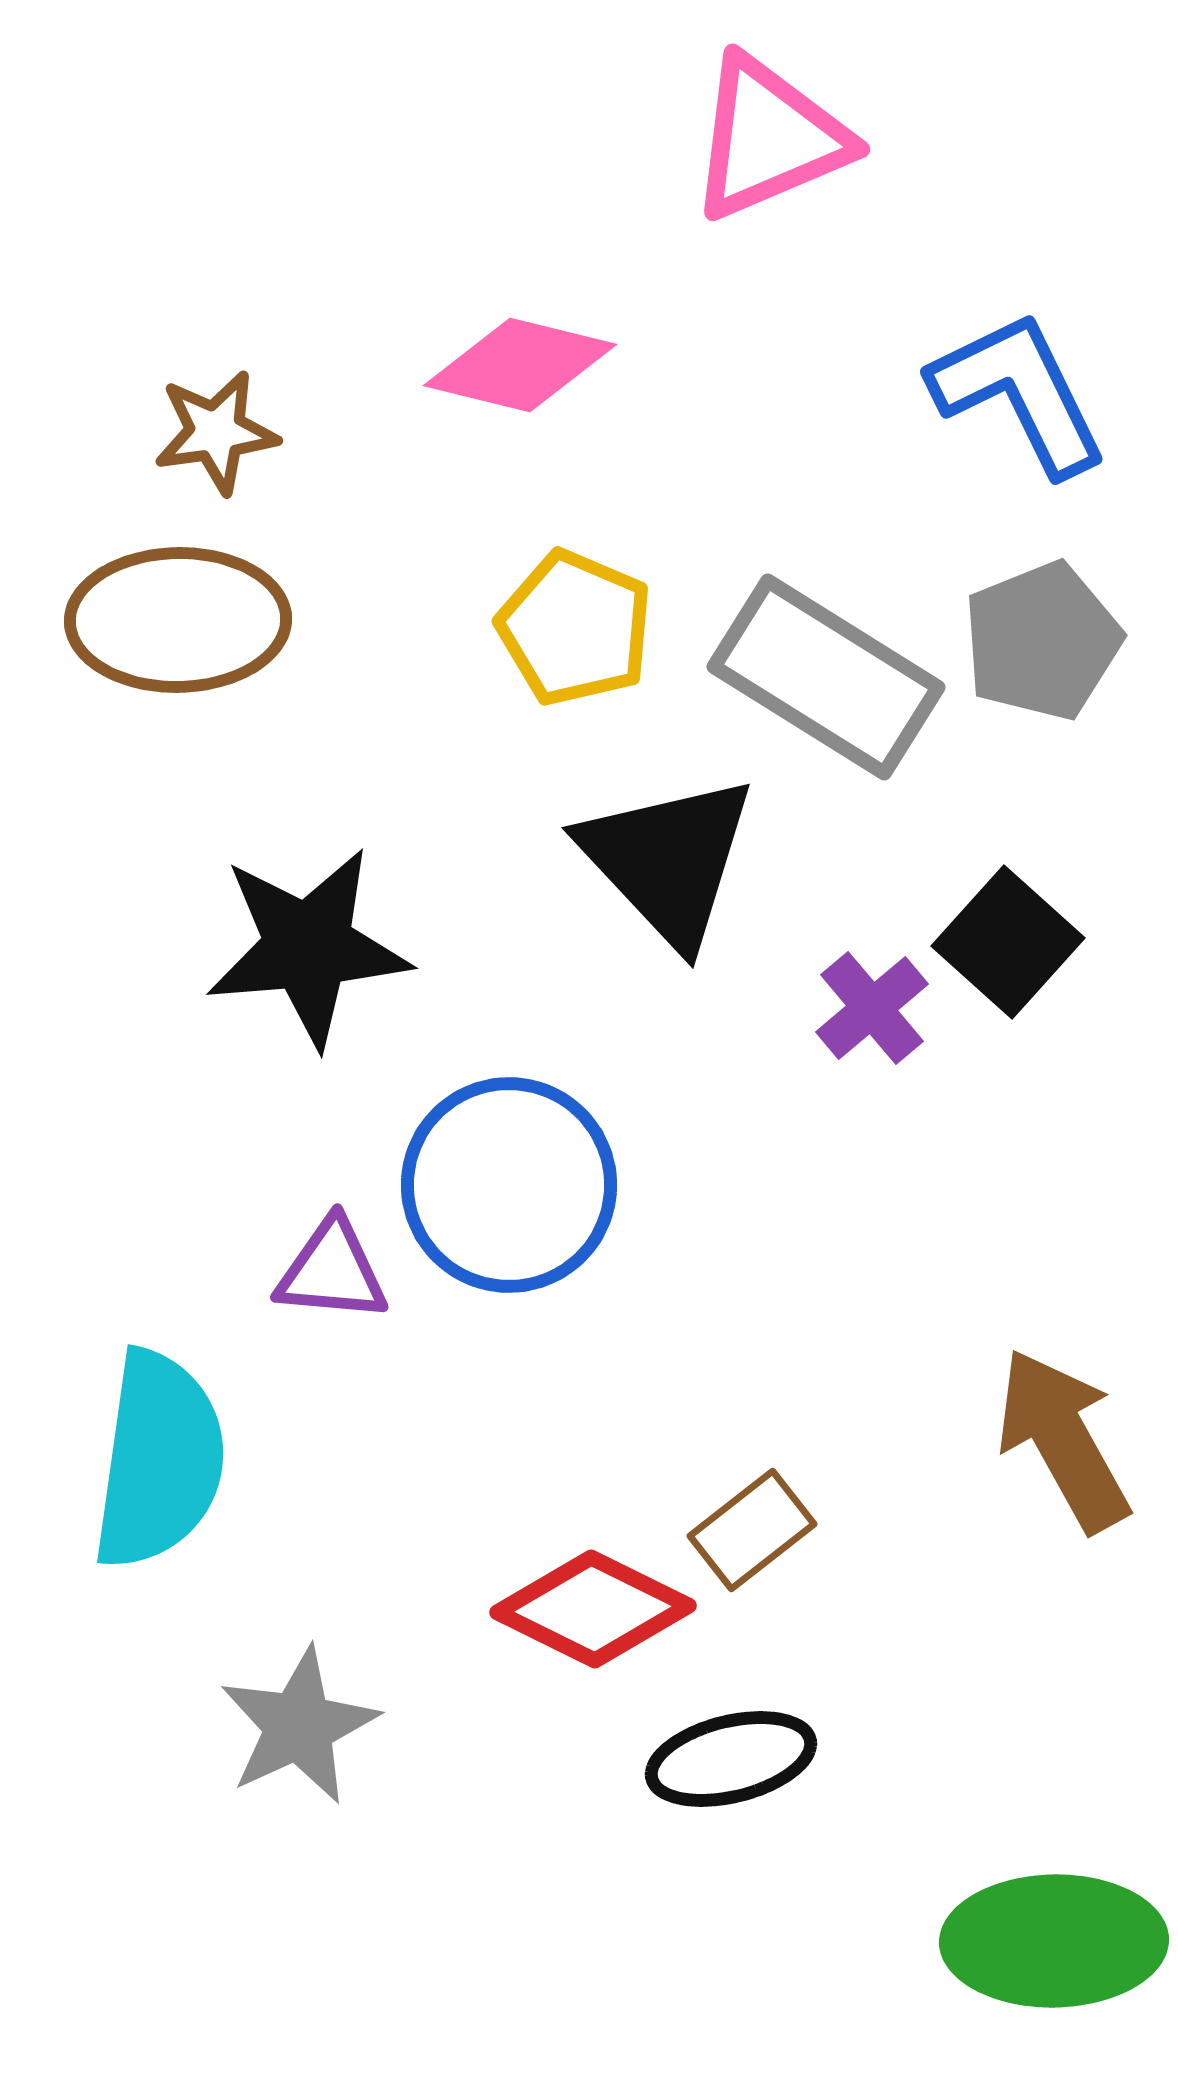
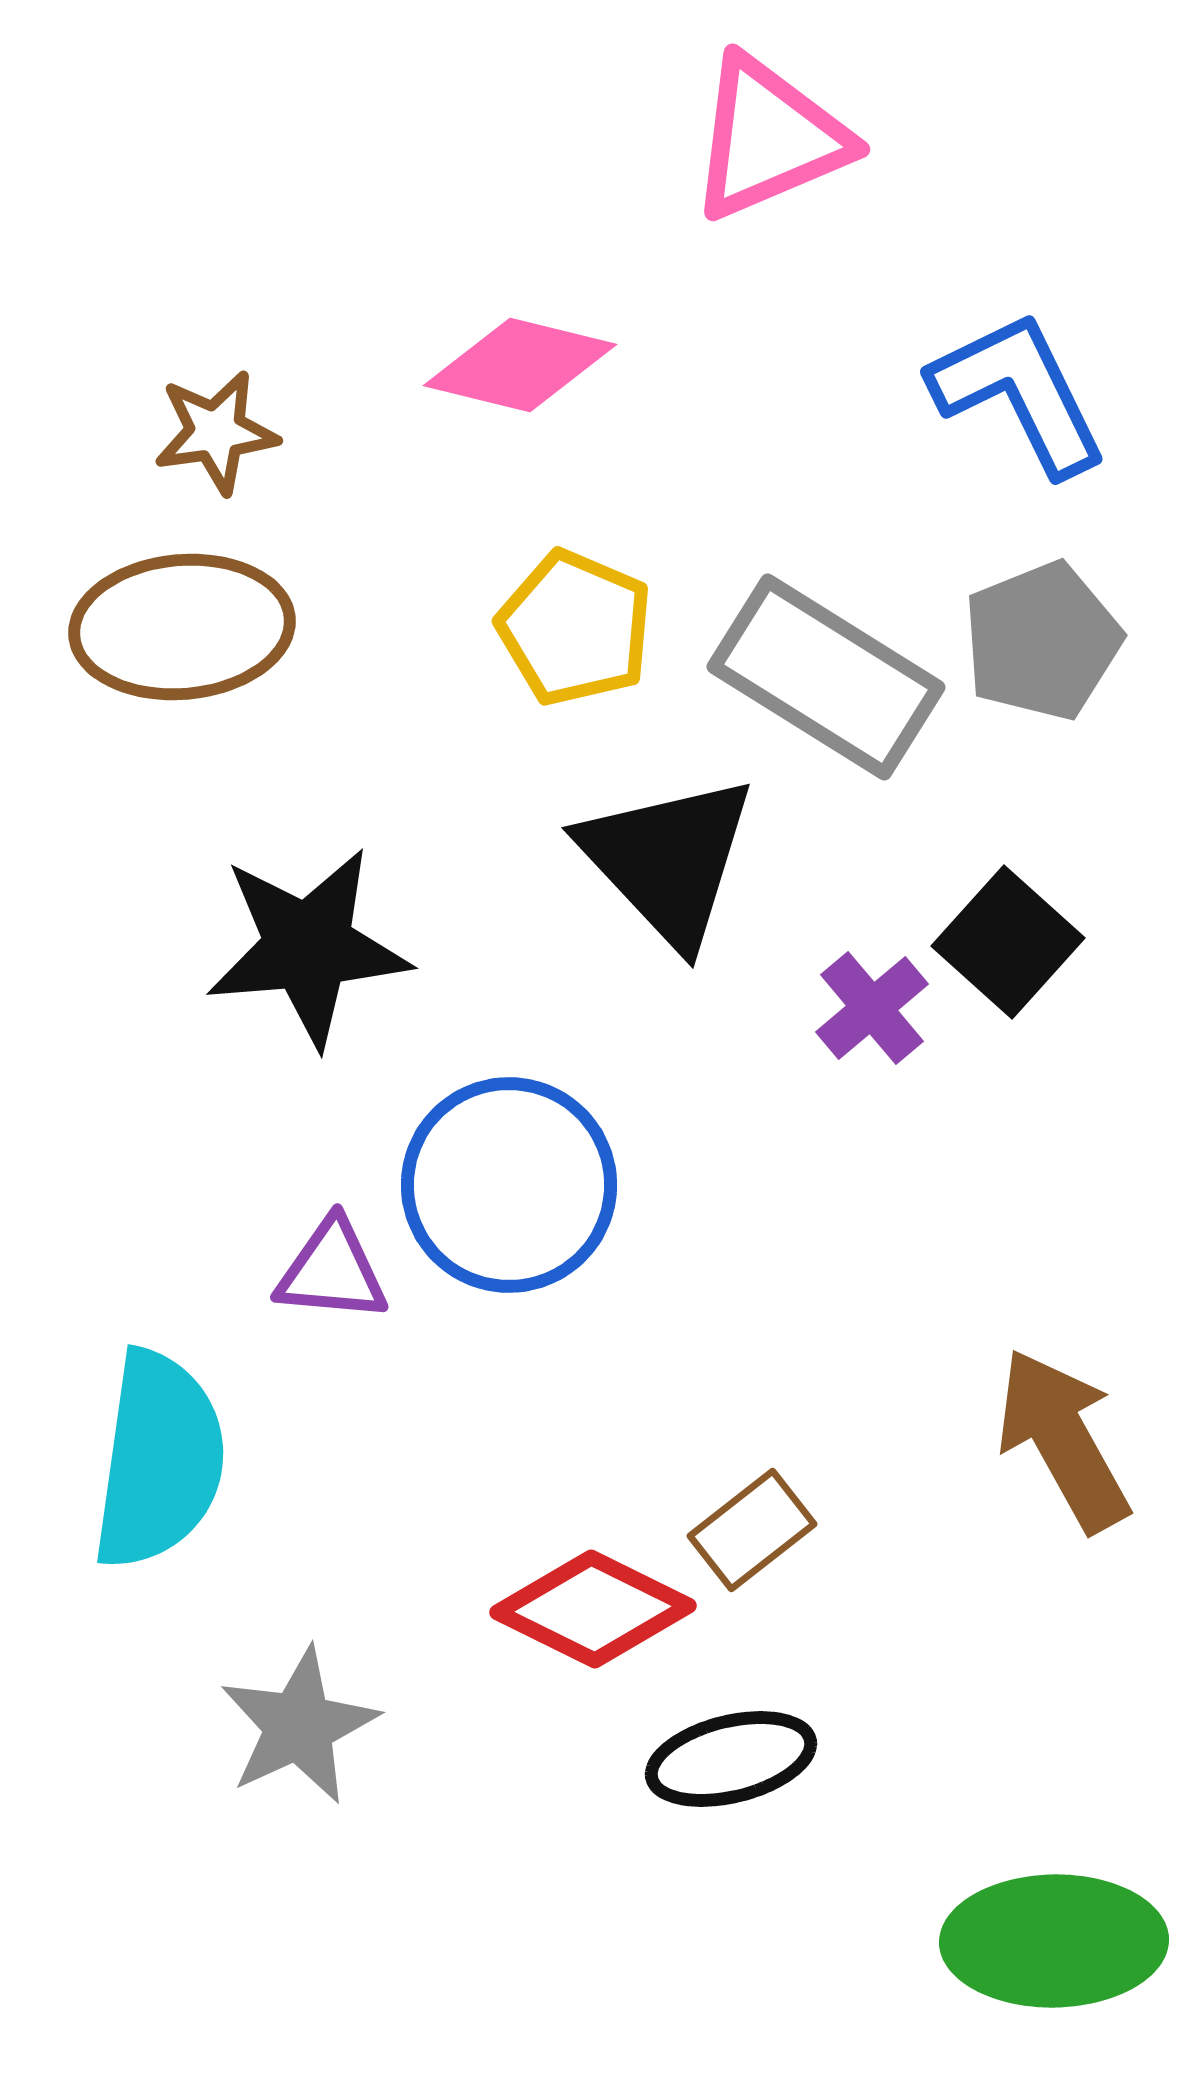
brown ellipse: moved 4 px right, 7 px down; rotated 4 degrees counterclockwise
